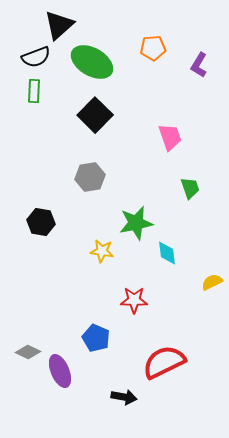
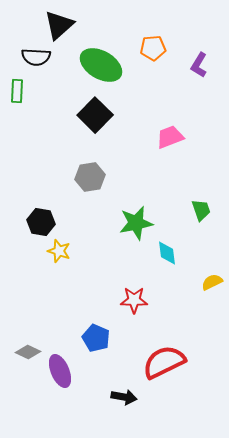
black semicircle: rotated 24 degrees clockwise
green ellipse: moved 9 px right, 3 px down
green rectangle: moved 17 px left
pink trapezoid: rotated 92 degrees counterclockwise
green trapezoid: moved 11 px right, 22 px down
yellow star: moved 43 px left; rotated 10 degrees clockwise
